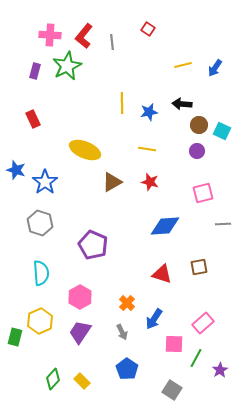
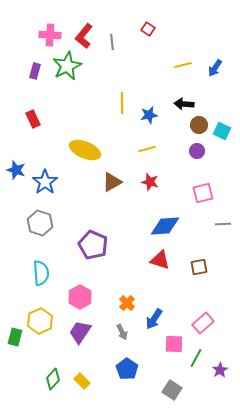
black arrow at (182, 104): moved 2 px right
blue star at (149, 112): moved 3 px down
yellow line at (147, 149): rotated 24 degrees counterclockwise
red triangle at (162, 274): moved 2 px left, 14 px up
